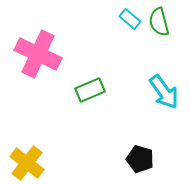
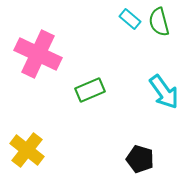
yellow cross: moved 13 px up
